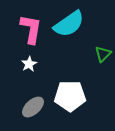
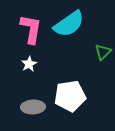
green triangle: moved 2 px up
white pentagon: rotated 8 degrees counterclockwise
gray ellipse: rotated 40 degrees clockwise
